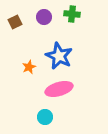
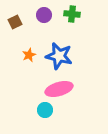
purple circle: moved 2 px up
blue star: rotated 12 degrees counterclockwise
orange star: moved 12 px up
cyan circle: moved 7 px up
